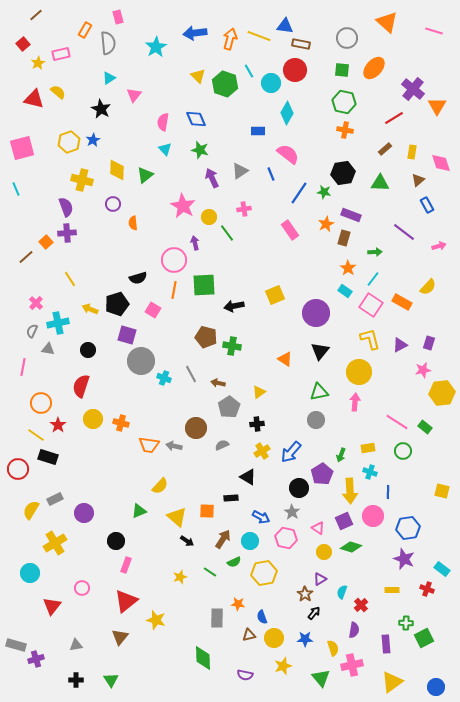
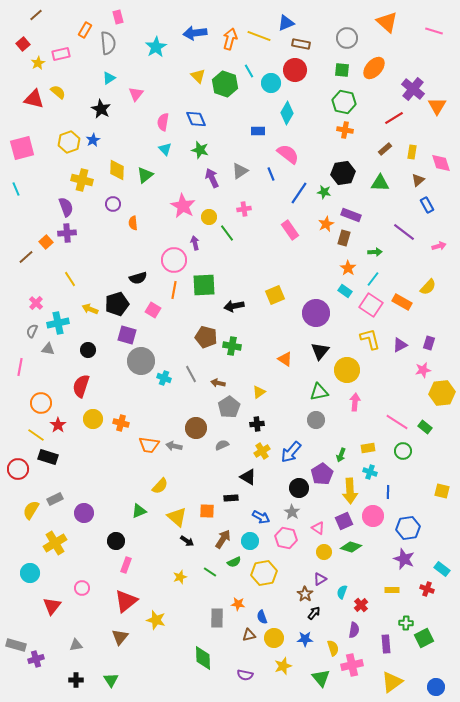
blue triangle at (285, 26): moved 1 px right, 3 px up; rotated 30 degrees counterclockwise
pink triangle at (134, 95): moved 2 px right, 1 px up
pink line at (23, 367): moved 3 px left
yellow circle at (359, 372): moved 12 px left, 2 px up
